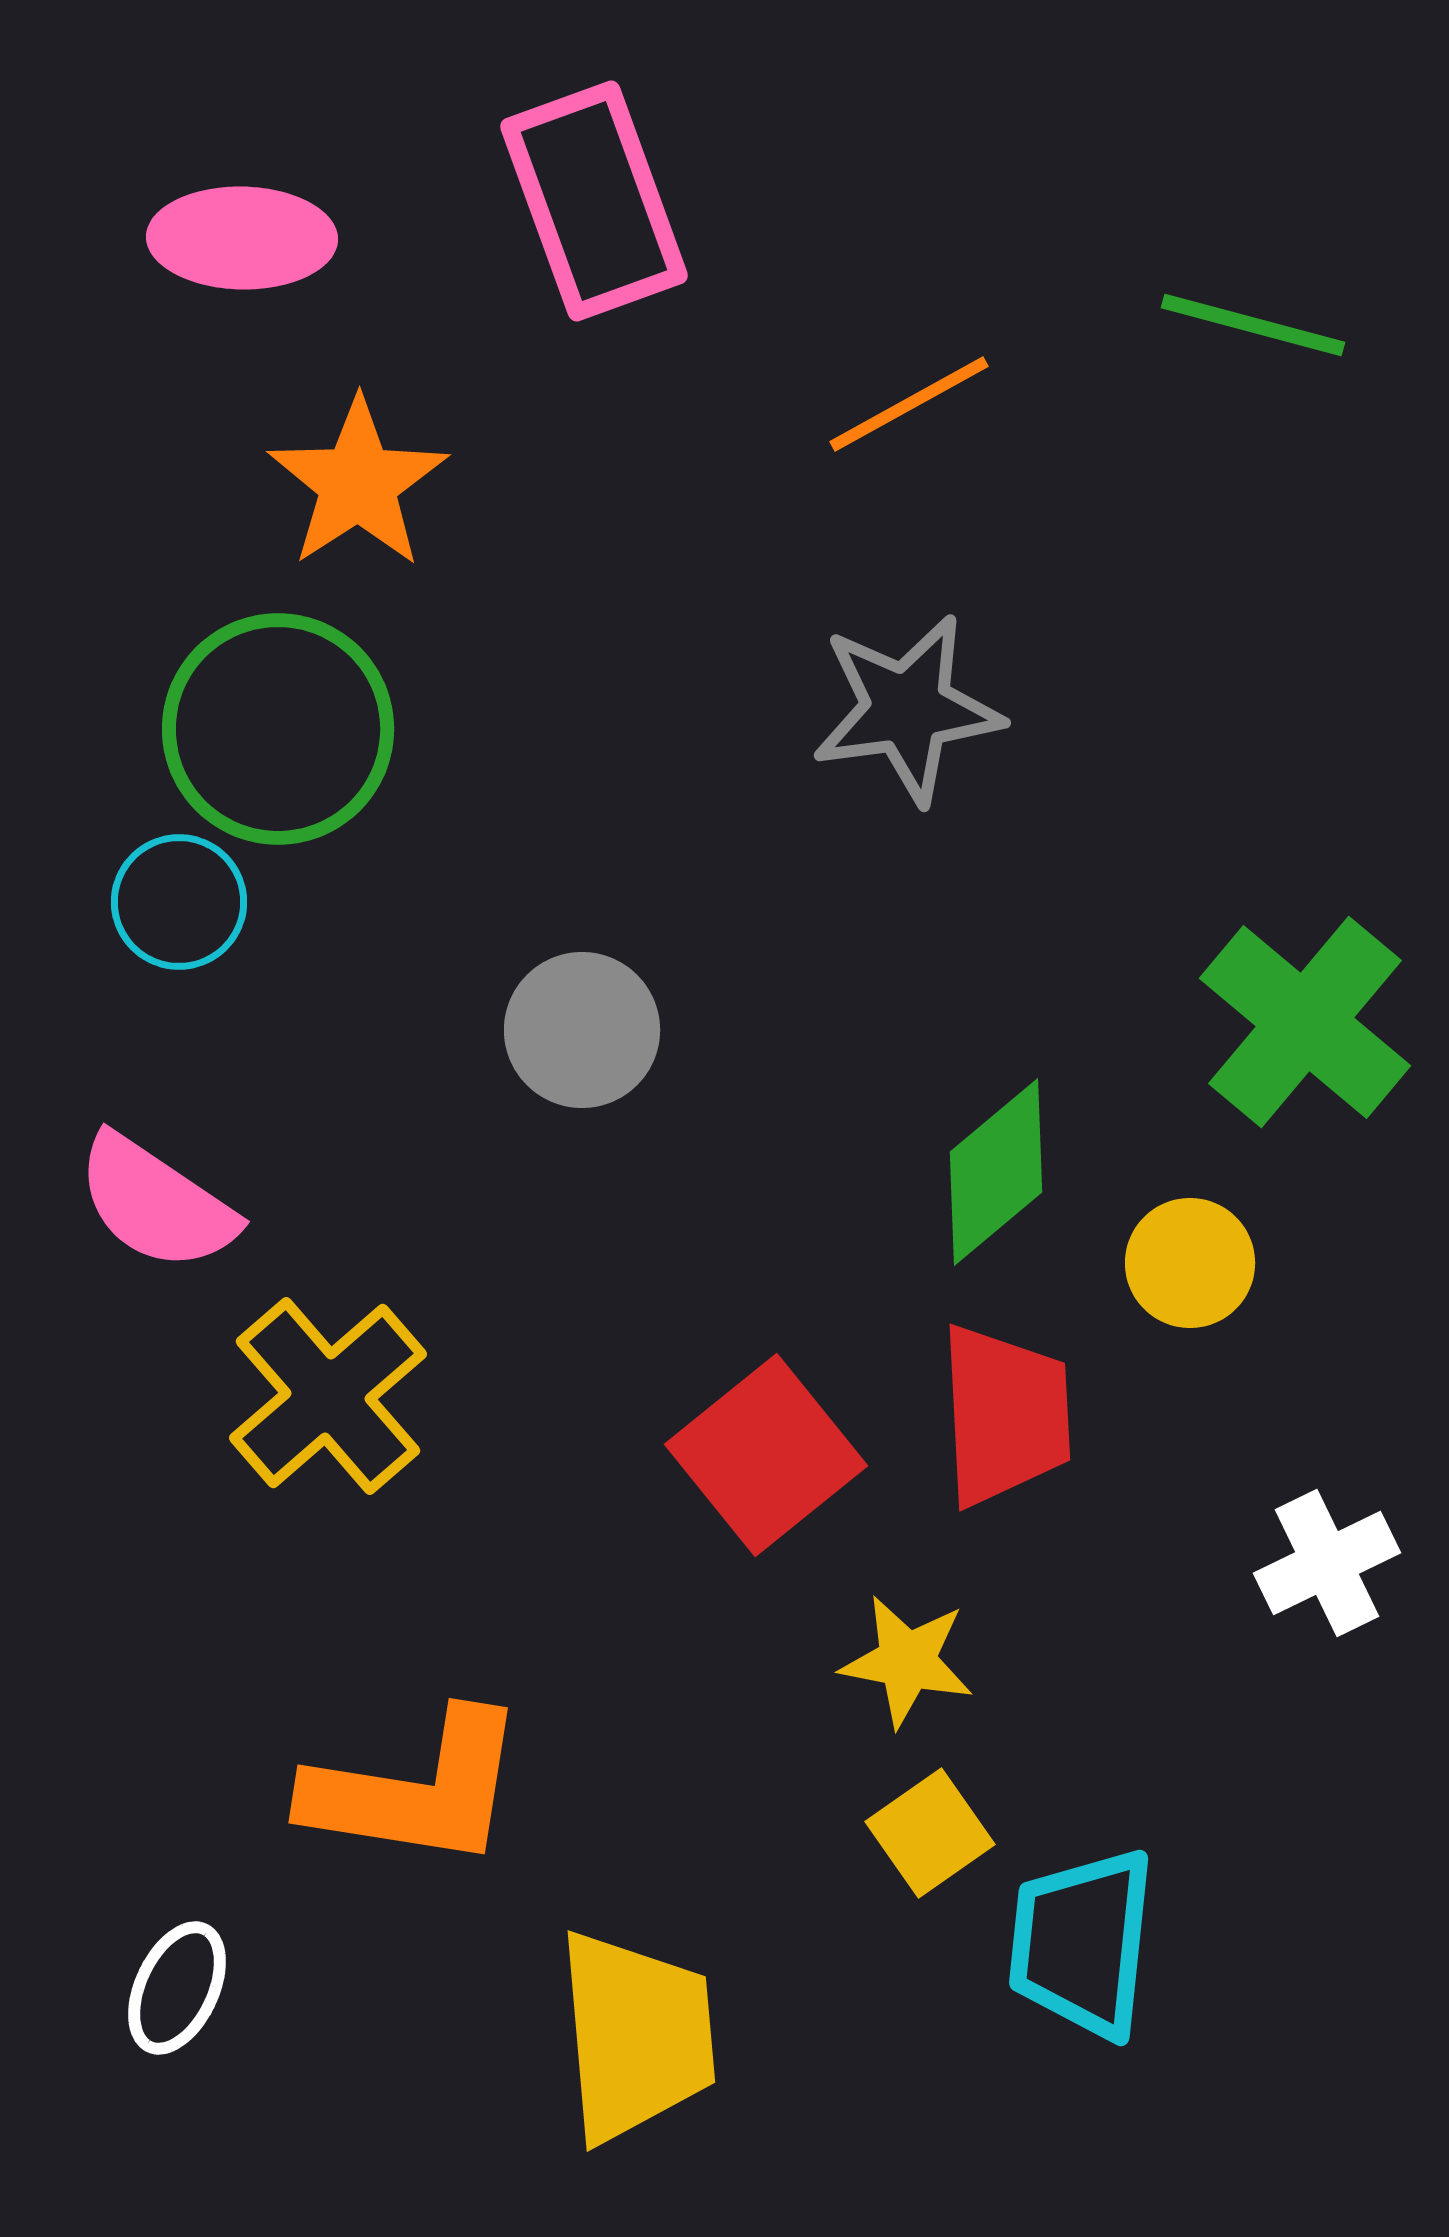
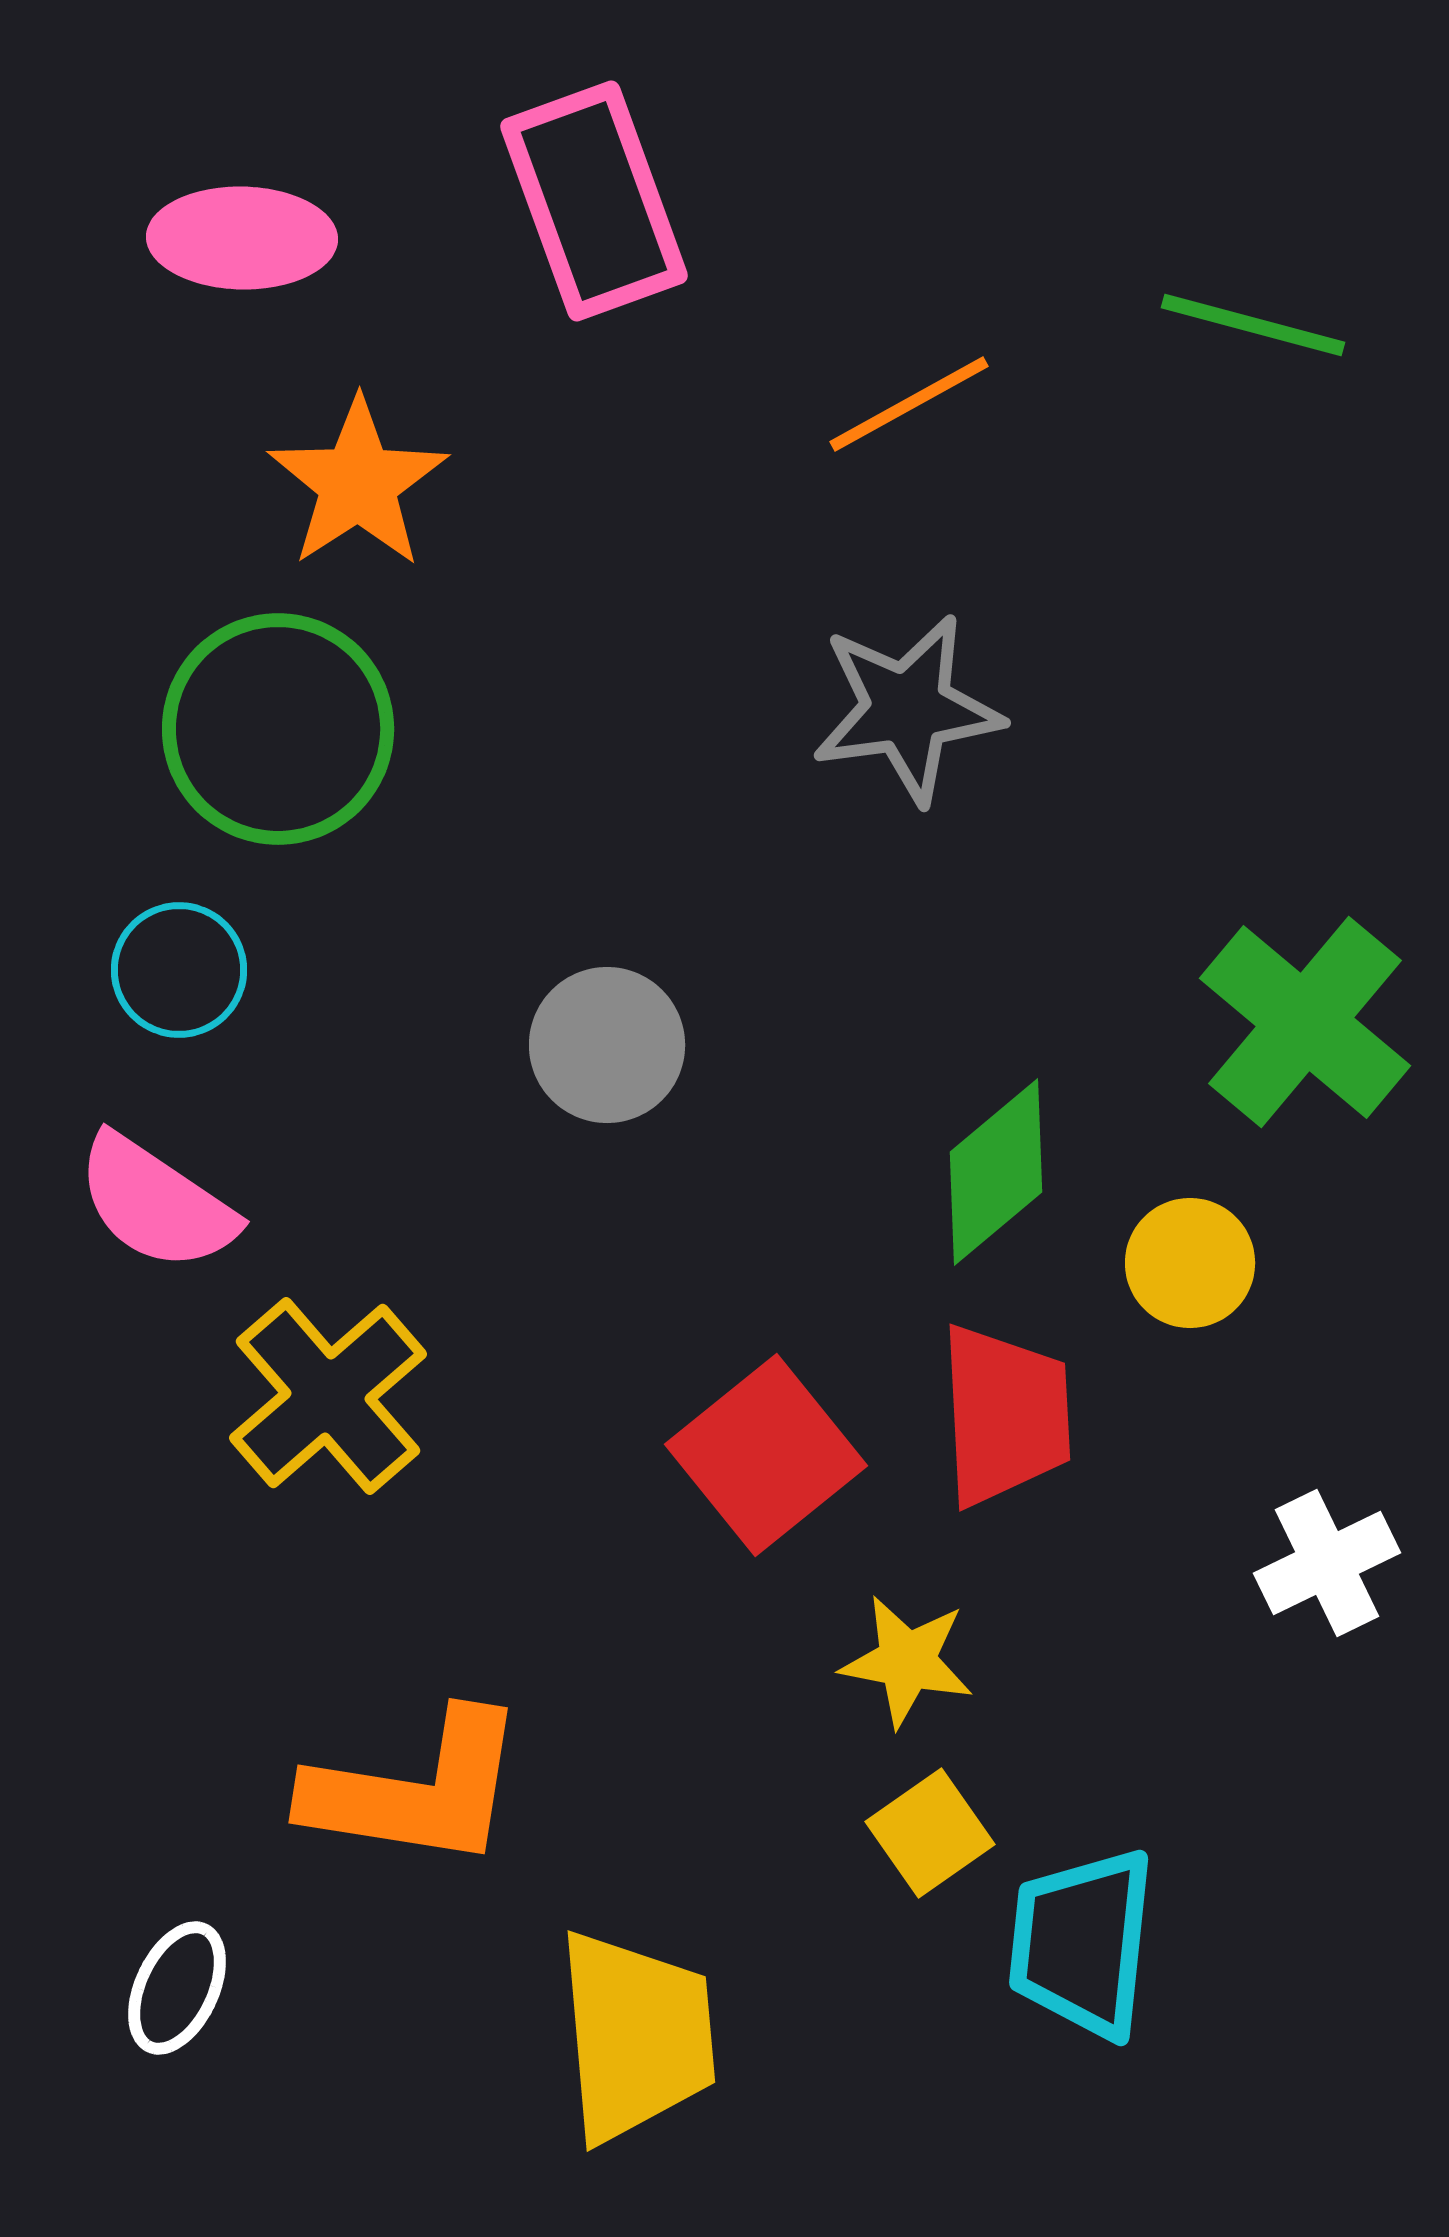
cyan circle: moved 68 px down
gray circle: moved 25 px right, 15 px down
